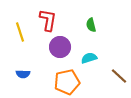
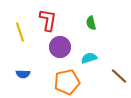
green semicircle: moved 2 px up
